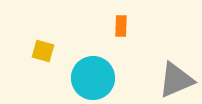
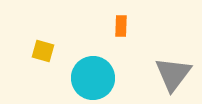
gray triangle: moved 3 px left, 6 px up; rotated 30 degrees counterclockwise
